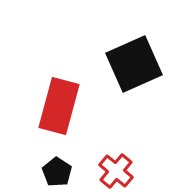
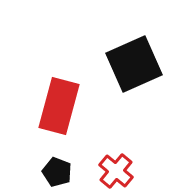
black pentagon: rotated 12 degrees counterclockwise
